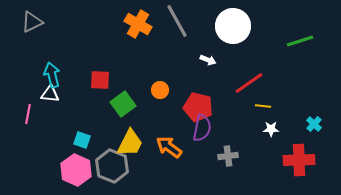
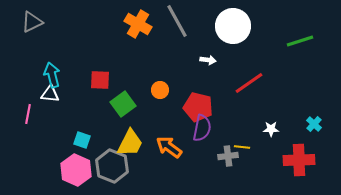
white arrow: rotated 14 degrees counterclockwise
yellow line: moved 21 px left, 41 px down
